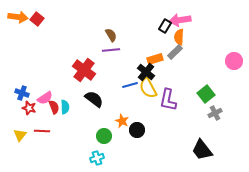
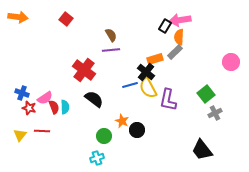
red square: moved 29 px right
pink circle: moved 3 px left, 1 px down
